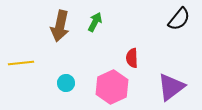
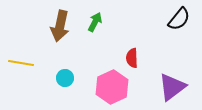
yellow line: rotated 15 degrees clockwise
cyan circle: moved 1 px left, 5 px up
purple triangle: moved 1 px right
